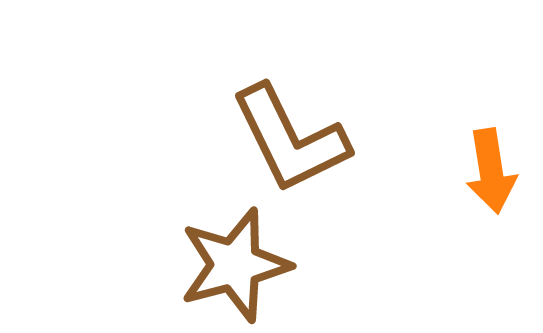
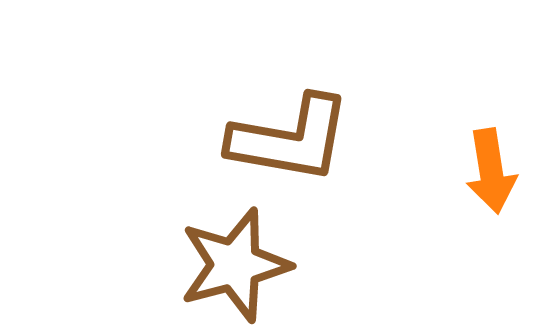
brown L-shape: rotated 54 degrees counterclockwise
